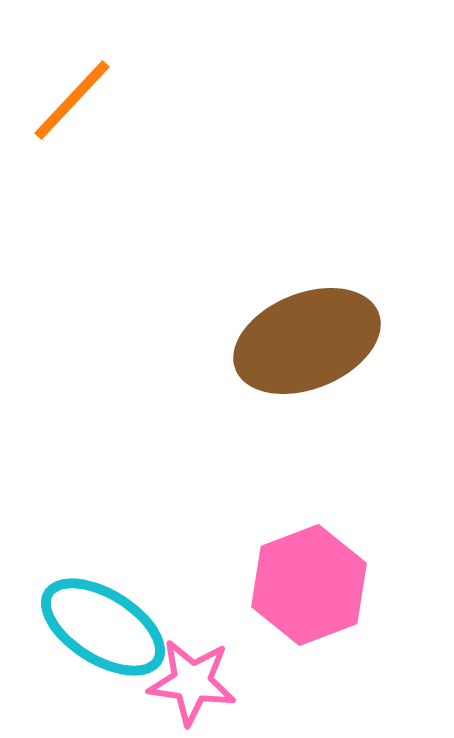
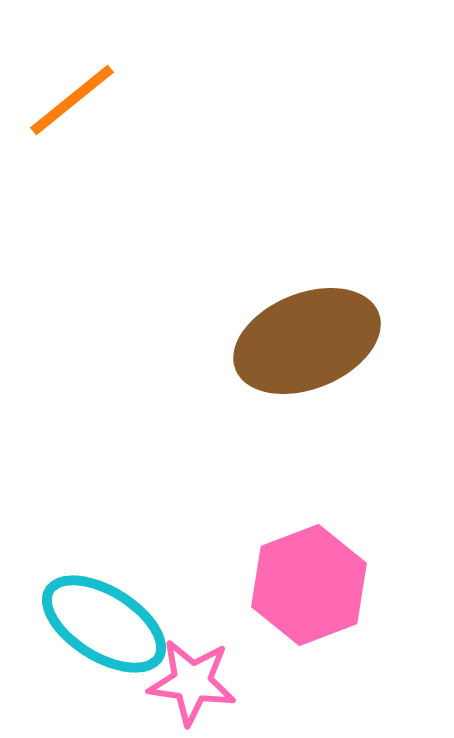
orange line: rotated 8 degrees clockwise
cyan ellipse: moved 1 px right, 3 px up
